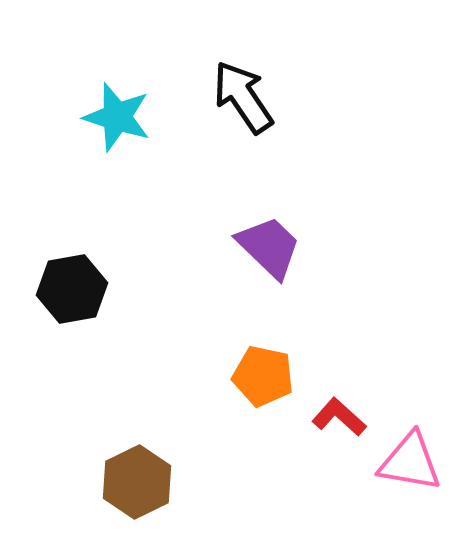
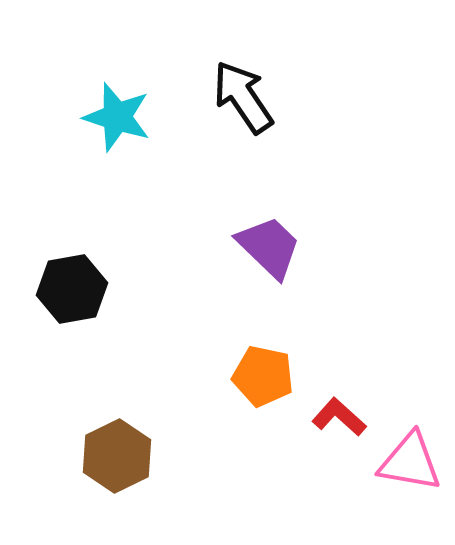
brown hexagon: moved 20 px left, 26 px up
